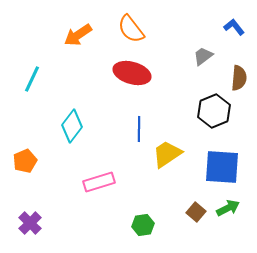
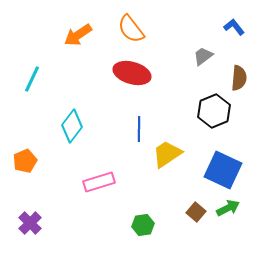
blue square: moved 1 px right, 3 px down; rotated 21 degrees clockwise
